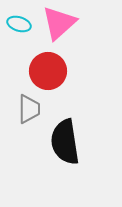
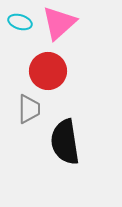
cyan ellipse: moved 1 px right, 2 px up
